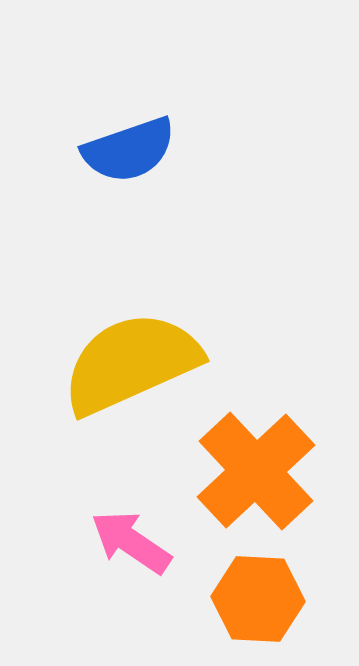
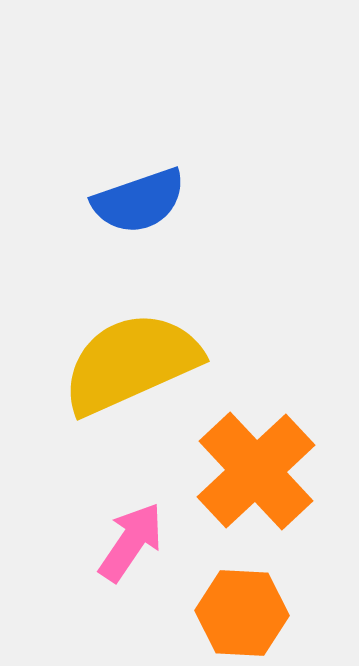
blue semicircle: moved 10 px right, 51 px down
pink arrow: rotated 90 degrees clockwise
orange hexagon: moved 16 px left, 14 px down
